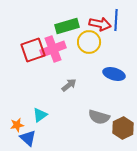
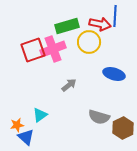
blue line: moved 1 px left, 4 px up
blue triangle: moved 2 px left, 1 px up
